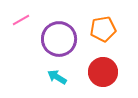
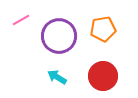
purple circle: moved 3 px up
red circle: moved 4 px down
